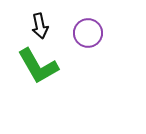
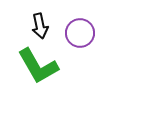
purple circle: moved 8 px left
